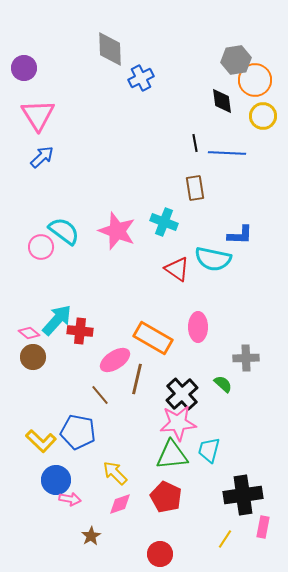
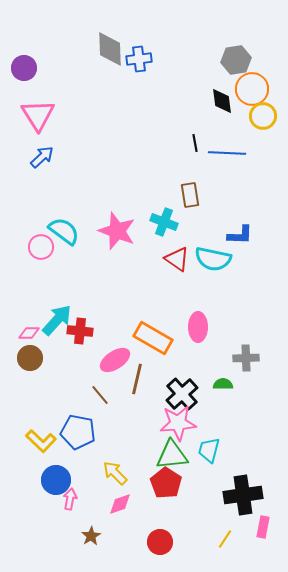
blue cross at (141, 78): moved 2 px left, 19 px up; rotated 20 degrees clockwise
orange circle at (255, 80): moved 3 px left, 9 px down
brown rectangle at (195, 188): moved 5 px left, 7 px down
red triangle at (177, 269): moved 10 px up
pink diamond at (29, 333): rotated 40 degrees counterclockwise
brown circle at (33, 357): moved 3 px left, 1 px down
green semicircle at (223, 384): rotated 42 degrees counterclockwise
red pentagon at (166, 497): moved 14 px up; rotated 8 degrees clockwise
pink arrow at (70, 499): rotated 90 degrees counterclockwise
red circle at (160, 554): moved 12 px up
